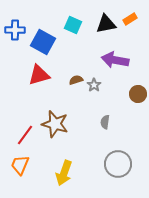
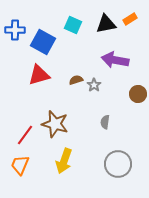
yellow arrow: moved 12 px up
